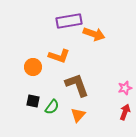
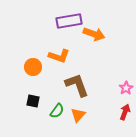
pink star: moved 1 px right; rotated 16 degrees counterclockwise
green semicircle: moved 5 px right, 4 px down
